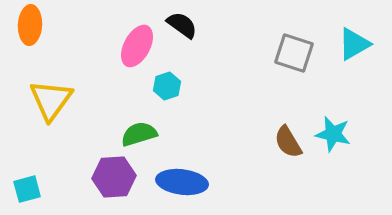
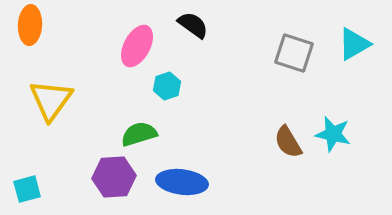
black semicircle: moved 11 px right
